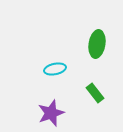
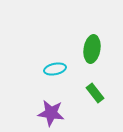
green ellipse: moved 5 px left, 5 px down
purple star: rotated 28 degrees clockwise
